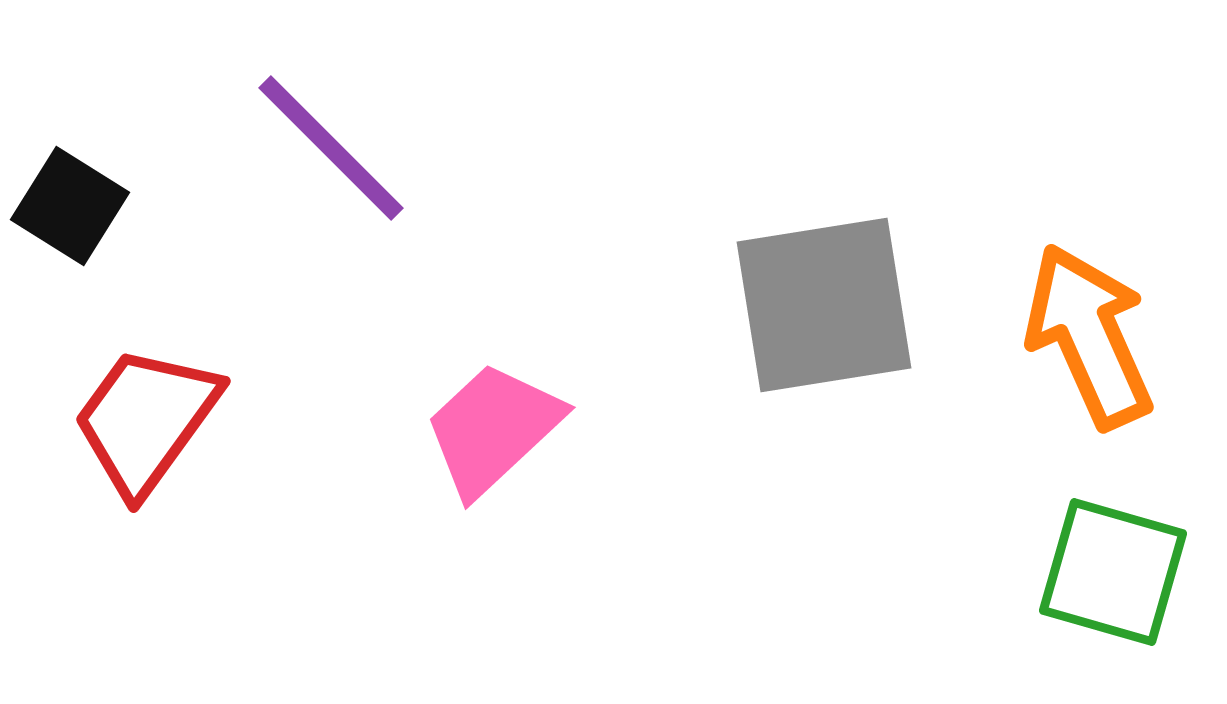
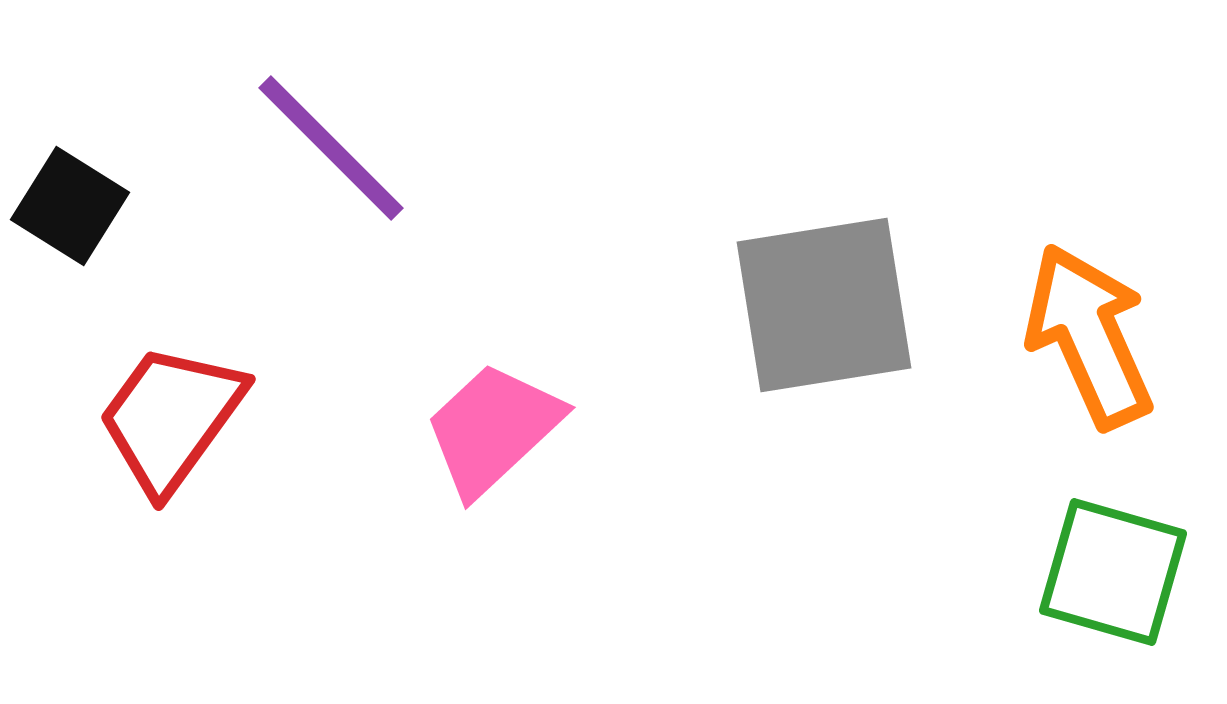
red trapezoid: moved 25 px right, 2 px up
